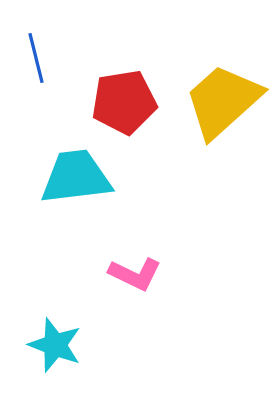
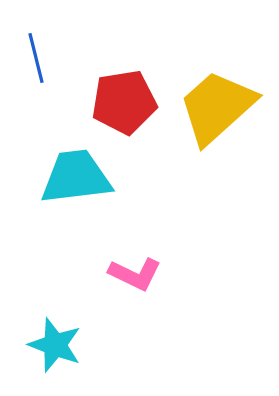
yellow trapezoid: moved 6 px left, 6 px down
